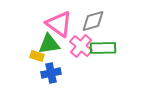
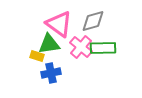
pink cross: moved 1 px down
